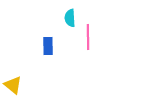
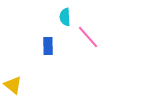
cyan semicircle: moved 5 px left, 1 px up
pink line: rotated 40 degrees counterclockwise
